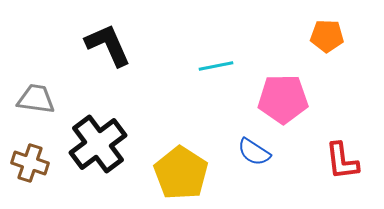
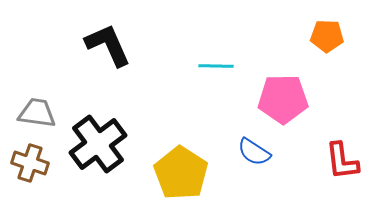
cyan line: rotated 12 degrees clockwise
gray trapezoid: moved 1 px right, 14 px down
